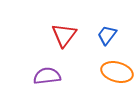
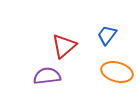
red triangle: moved 11 px down; rotated 12 degrees clockwise
